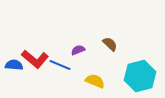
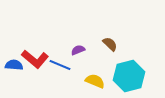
cyan hexagon: moved 11 px left
